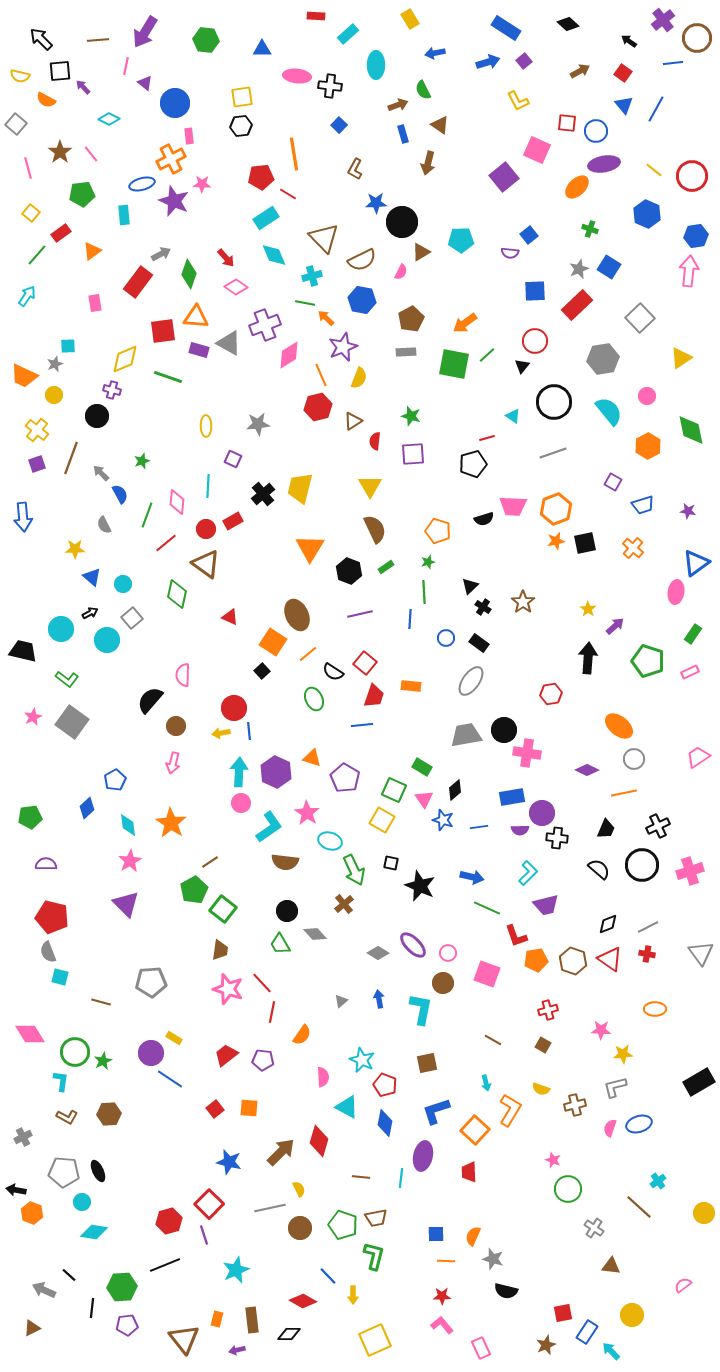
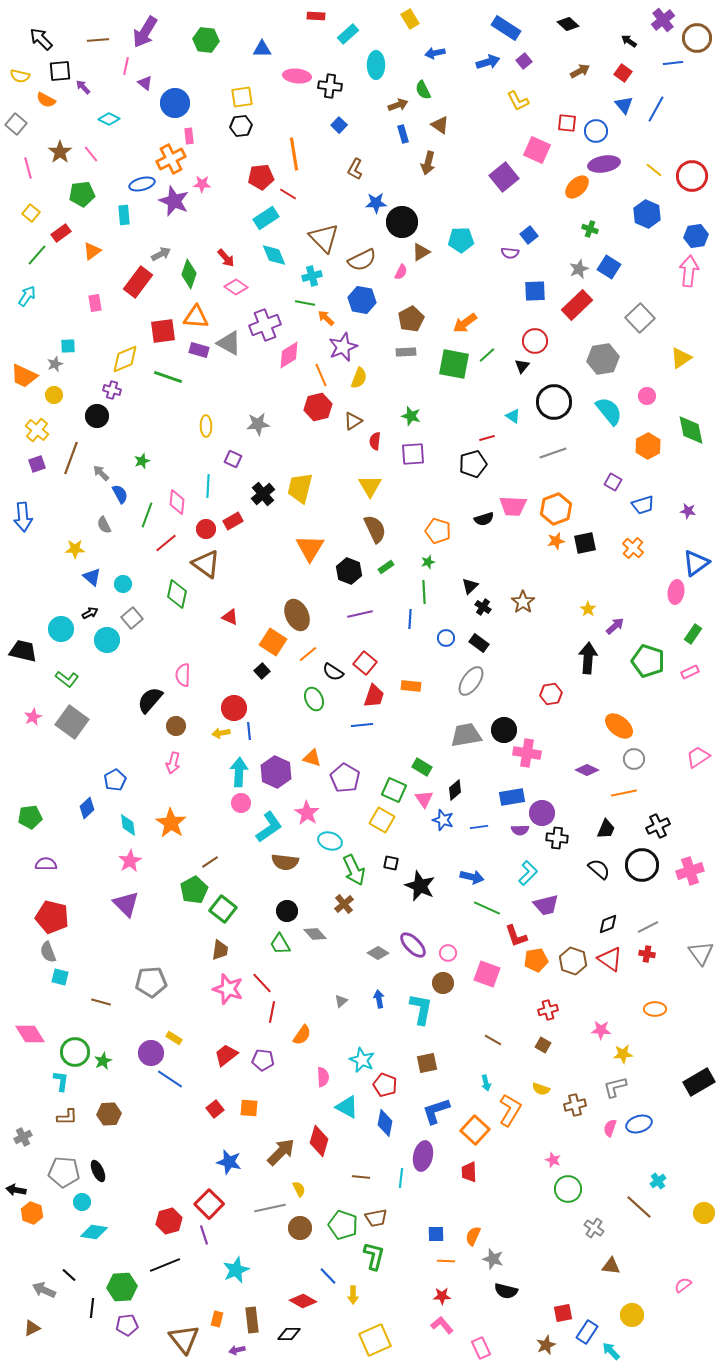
brown L-shape at (67, 1117): rotated 30 degrees counterclockwise
